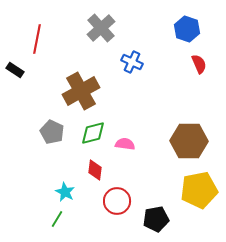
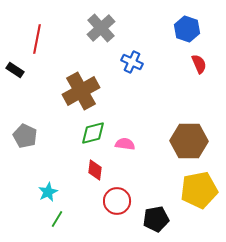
gray pentagon: moved 27 px left, 4 px down
cyan star: moved 17 px left; rotated 18 degrees clockwise
